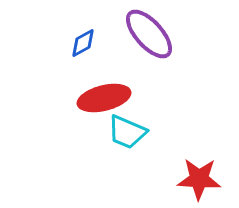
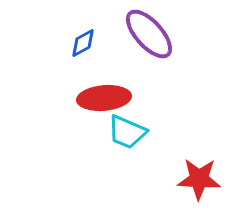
red ellipse: rotated 9 degrees clockwise
